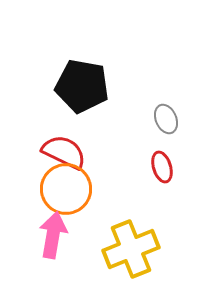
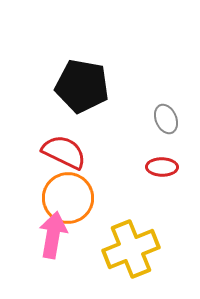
red ellipse: rotated 72 degrees counterclockwise
orange circle: moved 2 px right, 9 px down
